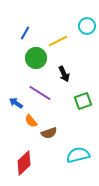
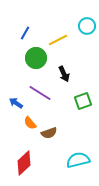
yellow line: moved 1 px up
orange semicircle: moved 1 px left, 2 px down
cyan semicircle: moved 5 px down
